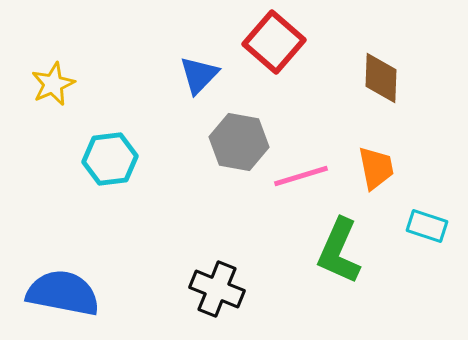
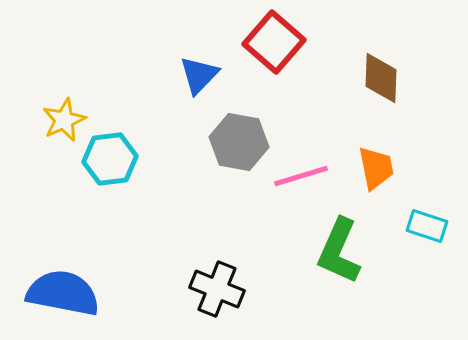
yellow star: moved 11 px right, 36 px down
